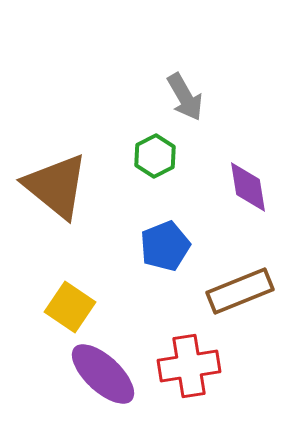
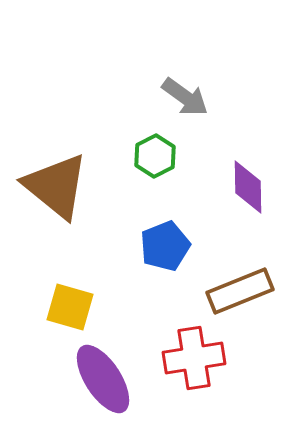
gray arrow: rotated 24 degrees counterclockwise
purple diamond: rotated 8 degrees clockwise
yellow square: rotated 18 degrees counterclockwise
red cross: moved 5 px right, 8 px up
purple ellipse: moved 5 px down; rotated 14 degrees clockwise
